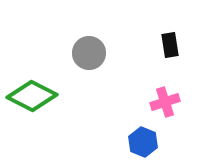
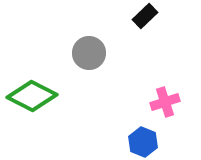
black rectangle: moved 25 px left, 29 px up; rotated 55 degrees clockwise
